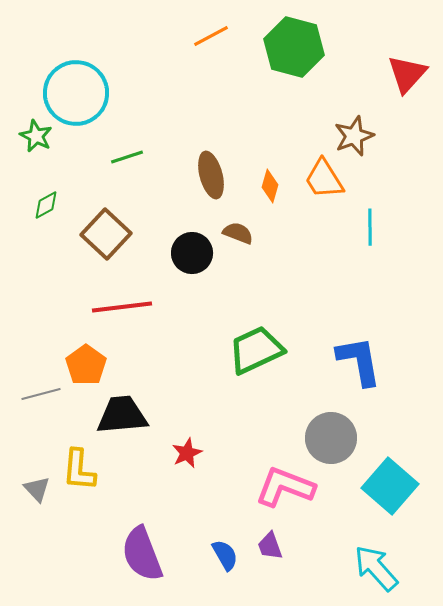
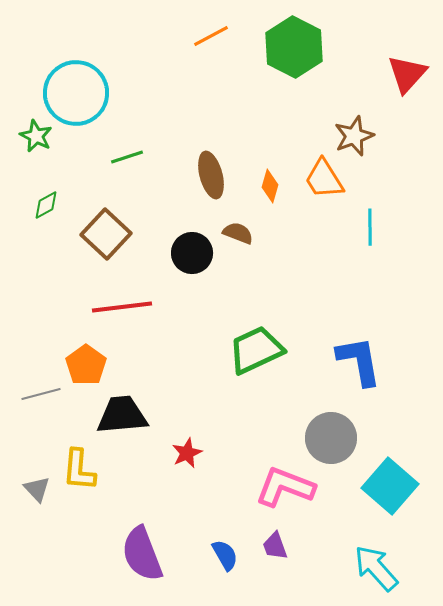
green hexagon: rotated 12 degrees clockwise
purple trapezoid: moved 5 px right
